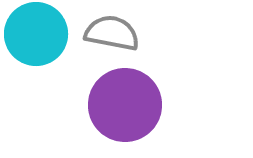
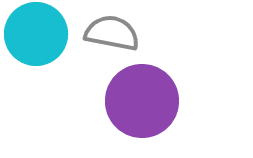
purple circle: moved 17 px right, 4 px up
